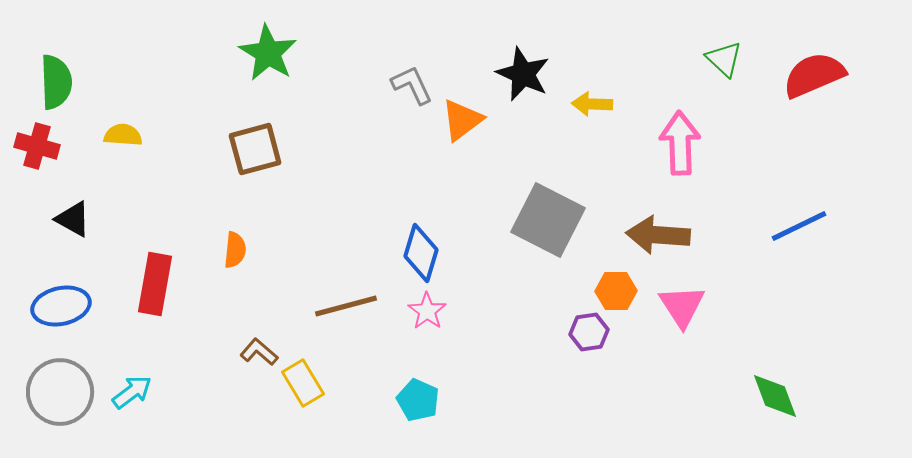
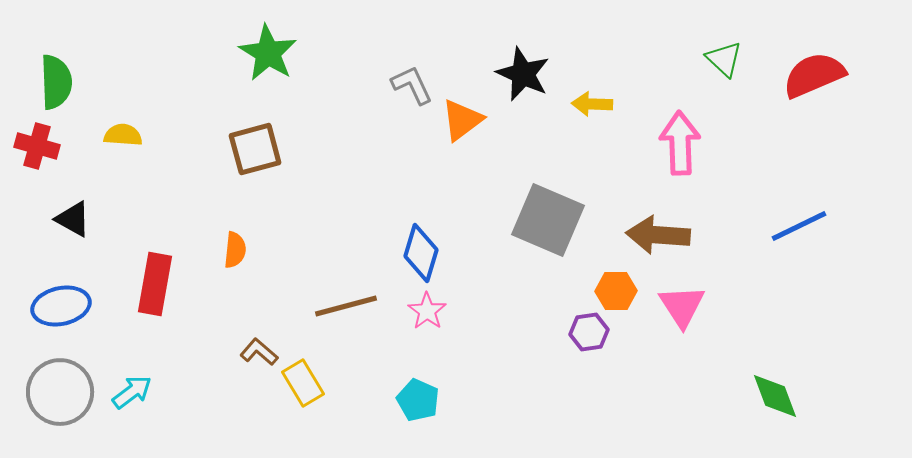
gray square: rotated 4 degrees counterclockwise
